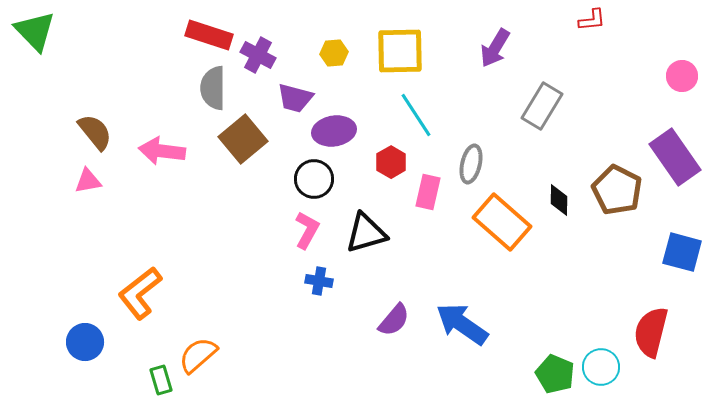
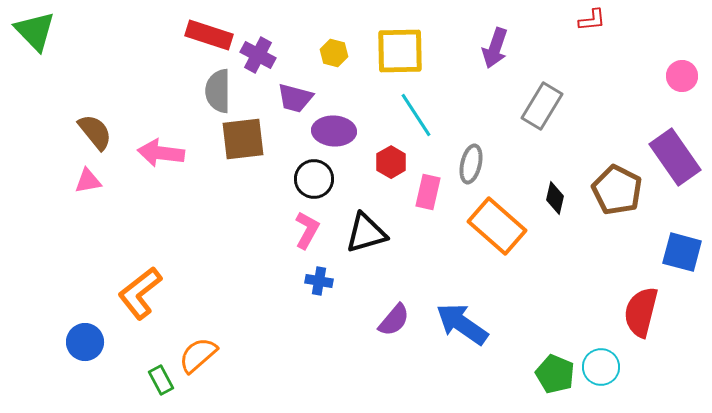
purple arrow: rotated 12 degrees counterclockwise
yellow hexagon: rotated 20 degrees clockwise
gray semicircle: moved 5 px right, 3 px down
purple ellipse: rotated 12 degrees clockwise
brown square: rotated 33 degrees clockwise
pink arrow: moved 1 px left, 2 px down
black diamond: moved 4 px left, 2 px up; rotated 12 degrees clockwise
orange rectangle: moved 5 px left, 4 px down
red semicircle: moved 10 px left, 20 px up
green rectangle: rotated 12 degrees counterclockwise
